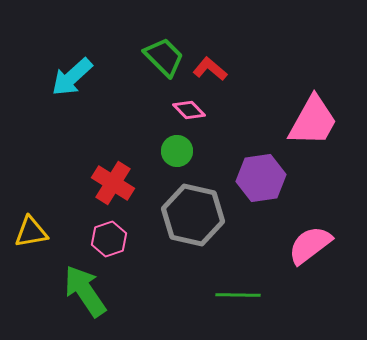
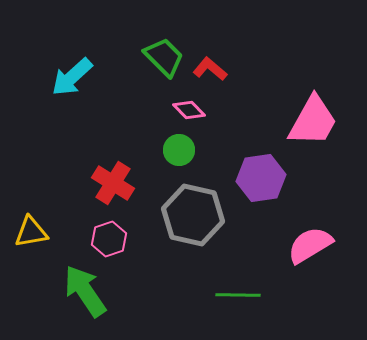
green circle: moved 2 px right, 1 px up
pink semicircle: rotated 6 degrees clockwise
